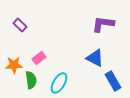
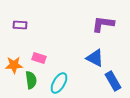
purple rectangle: rotated 40 degrees counterclockwise
pink rectangle: rotated 56 degrees clockwise
